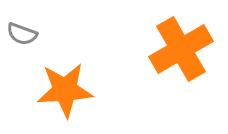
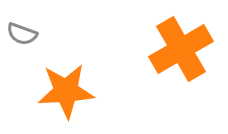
orange star: moved 1 px right, 1 px down
